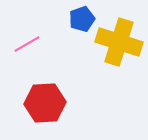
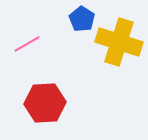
blue pentagon: rotated 20 degrees counterclockwise
